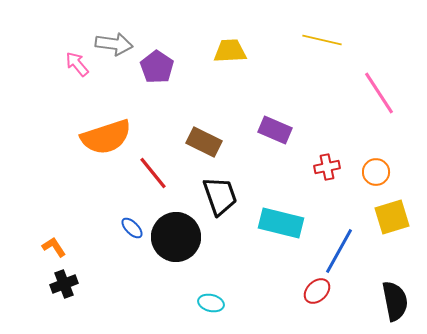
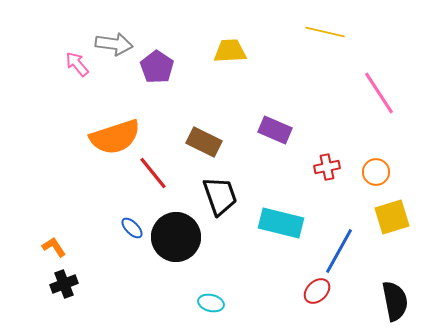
yellow line: moved 3 px right, 8 px up
orange semicircle: moved 9 px right
